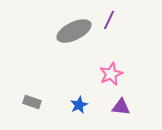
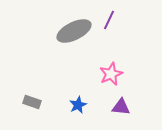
blue star: moved 1 px left
